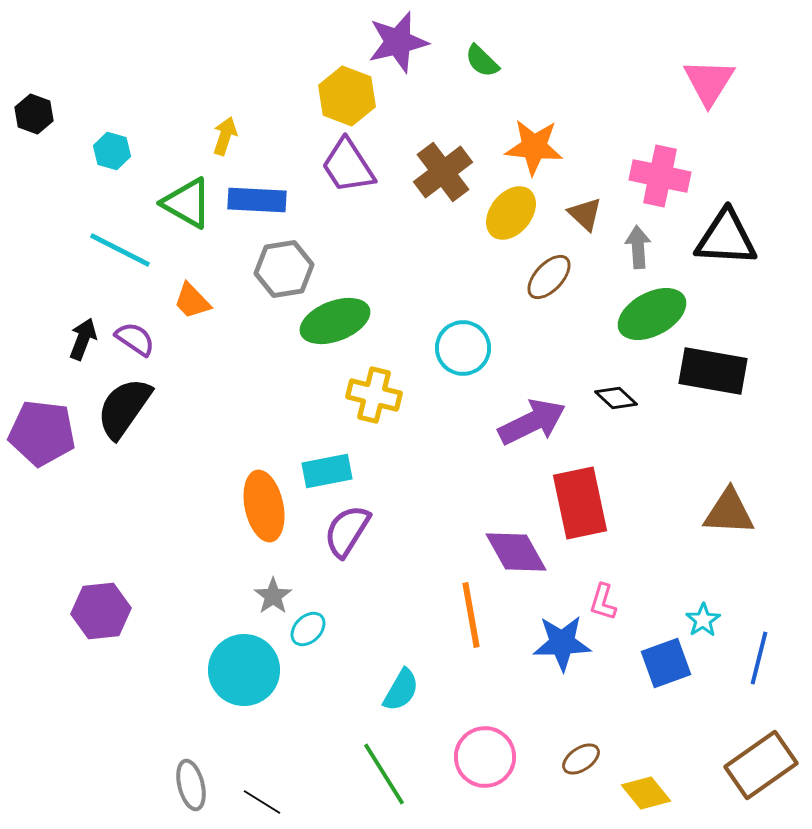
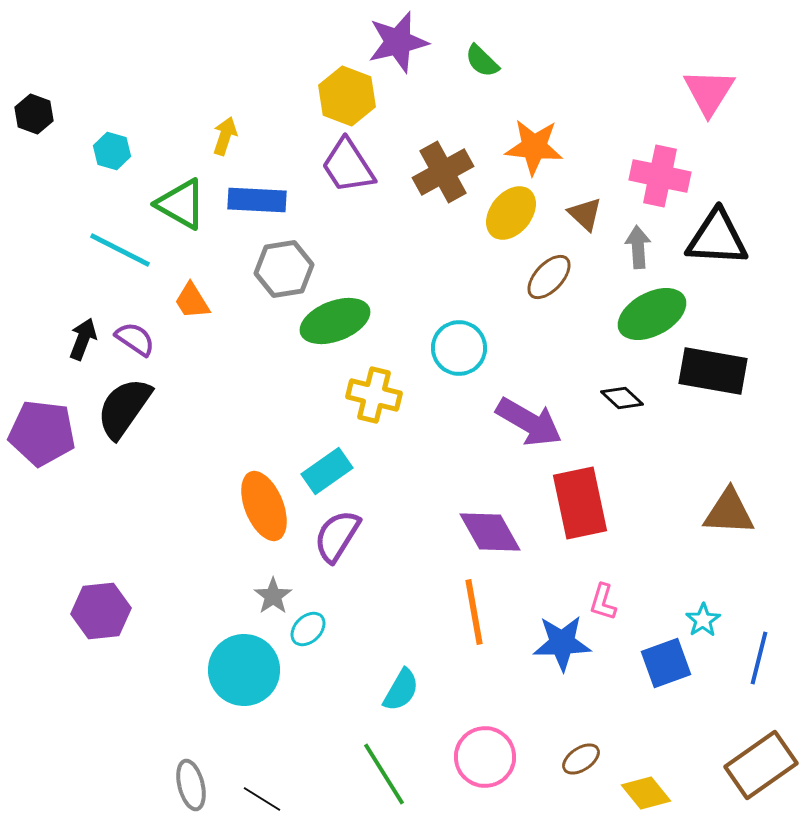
pink triangle at (709, 82): moved 10 px down
brown cross at (443, 172): rotated 8 degrees clockwise
green triangle at (187, 203): moved 6 px left, 1 px down
black triangle at (726, 238): moved 9 px left
orange trapezoid at (192, 301): rotated 12 degrees clockwise
cyan circle at (463, 348): moved 4 px left
black diamond at (616, 398): moved 6 px right
purple arrow at (532, 422): moved 3 px left; rotated 56 degrees clockwise
cyan rectangle at (327, 471): rotated 24 degrees counterclockwise
orange ellipse at (264, 506): rotated 10 degrees counterclockwise
purple semicircle at (347, 531): moved 10 px left, 5 px down
purple diamond at (516, 552): moved 26 px left, 20 px up
orange line at (471, 615): moved 3 px right, 3 px up
black line at (262, 802): moved 3 px up
